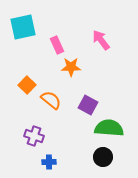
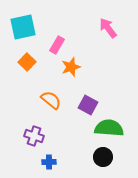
pink arrow: moved 7 px right, 12 px up
pink rectangle: rotated 54 degrees clockwise
orange star: rotated 18 degrees counterclockwise
orange square: moved 23 px up
